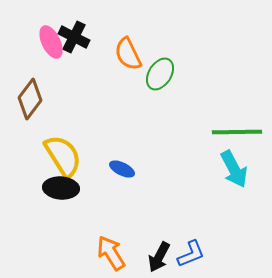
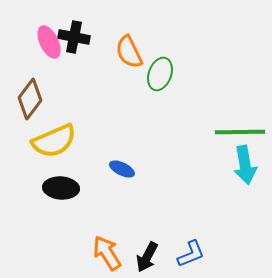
black cross: rotated 16 degrees counterclockwise
pink ellipse: moved 2 px left
orange semicircle: moved 1 px right, 2 px up
green ellipse: rotated 12 degrees counterclockwise
green line: moved 3 px right
yellow semicircle: moved 9 px left, 15 px up; rotated 99 degrees clockwise
cyan arrow: moved 11 px right, 4 px up; rotated 18 degrees clockwise
orange arrow: moved 4 px left
black arrow: moved 12 px left
